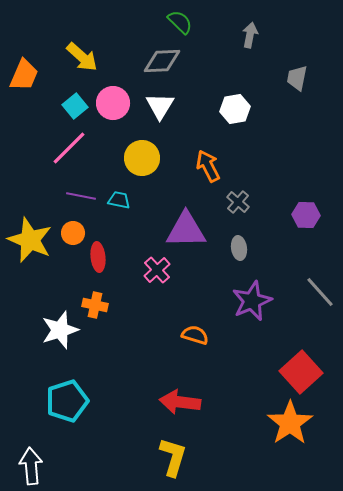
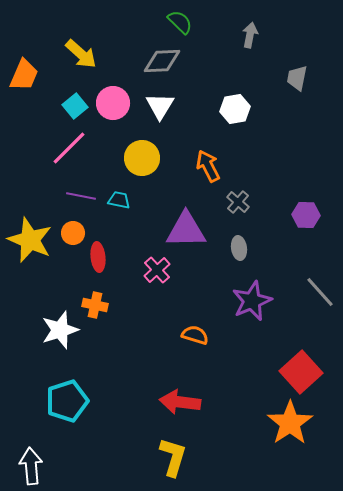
yellow arrow: moved 1 px left, 3 px up
